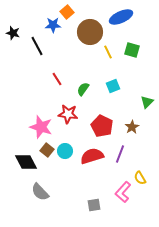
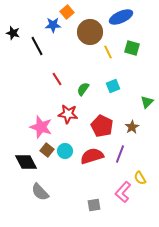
green square: moved 2 px up
